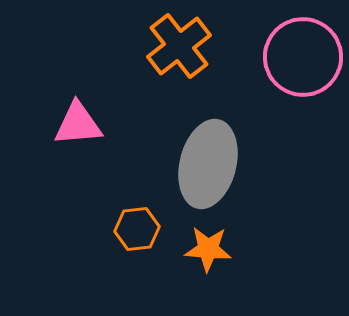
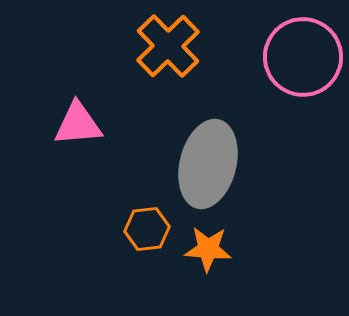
orange cross: moved 11 px left; rotated 6 degrees counterclockwise
orange hexagon: moved 10 px right
